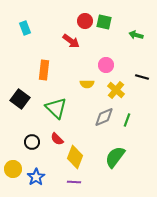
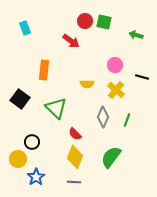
pink circle: moved 9 px right
gray diamond: moved 1 px left; rotated 45 degrees counterclockwise
red semicircle: moved 18 px right, 5 px up
green semicircle: moved 4 px left
yellow circle: moved 5 px right, 10 px up
